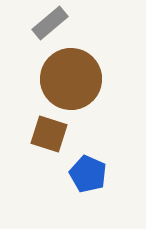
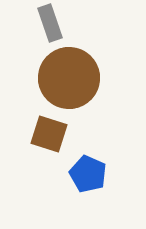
gray rectangle: rotated 69 degrees counterclockwise
brown circle: moved 2 px left, 1 px up
